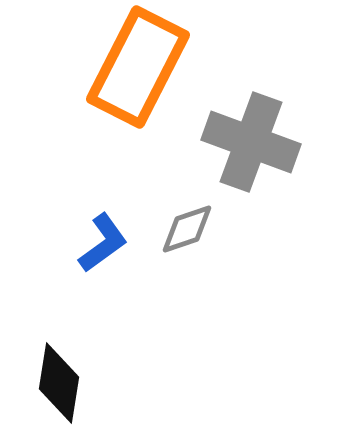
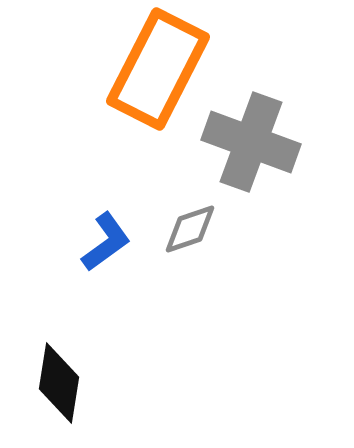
orange rectangle: moved 20 px right, 2 px down
gray diamond: moved 3 px right
blue L-shape: moved 3 px right, 1 px up
